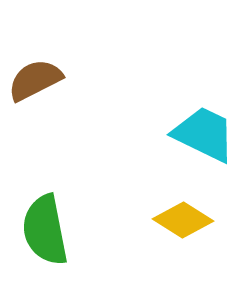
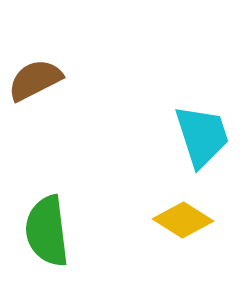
cyan trapezoid: moved 2 px left, 2 px down; rotated 46 degrees clockwise
green semicircle: moved 2 px right, 1 px down; rotated 4 degrees clockwise
